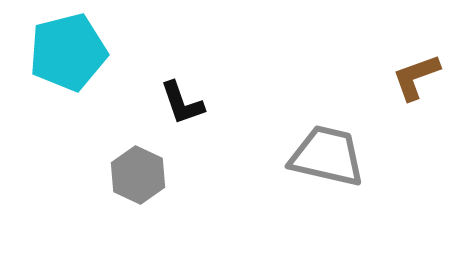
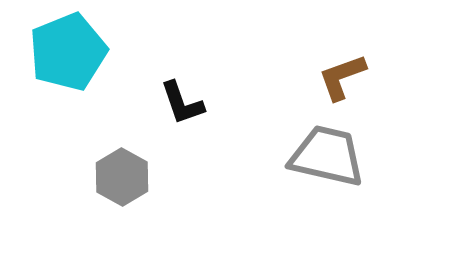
cyan pentagon: rotated 8 degrees counterclockwise
brown L-shape: moved 74 px left
gray hexagon: moved 16 px left, 2 px down; rotated 4 degrees clockwise
